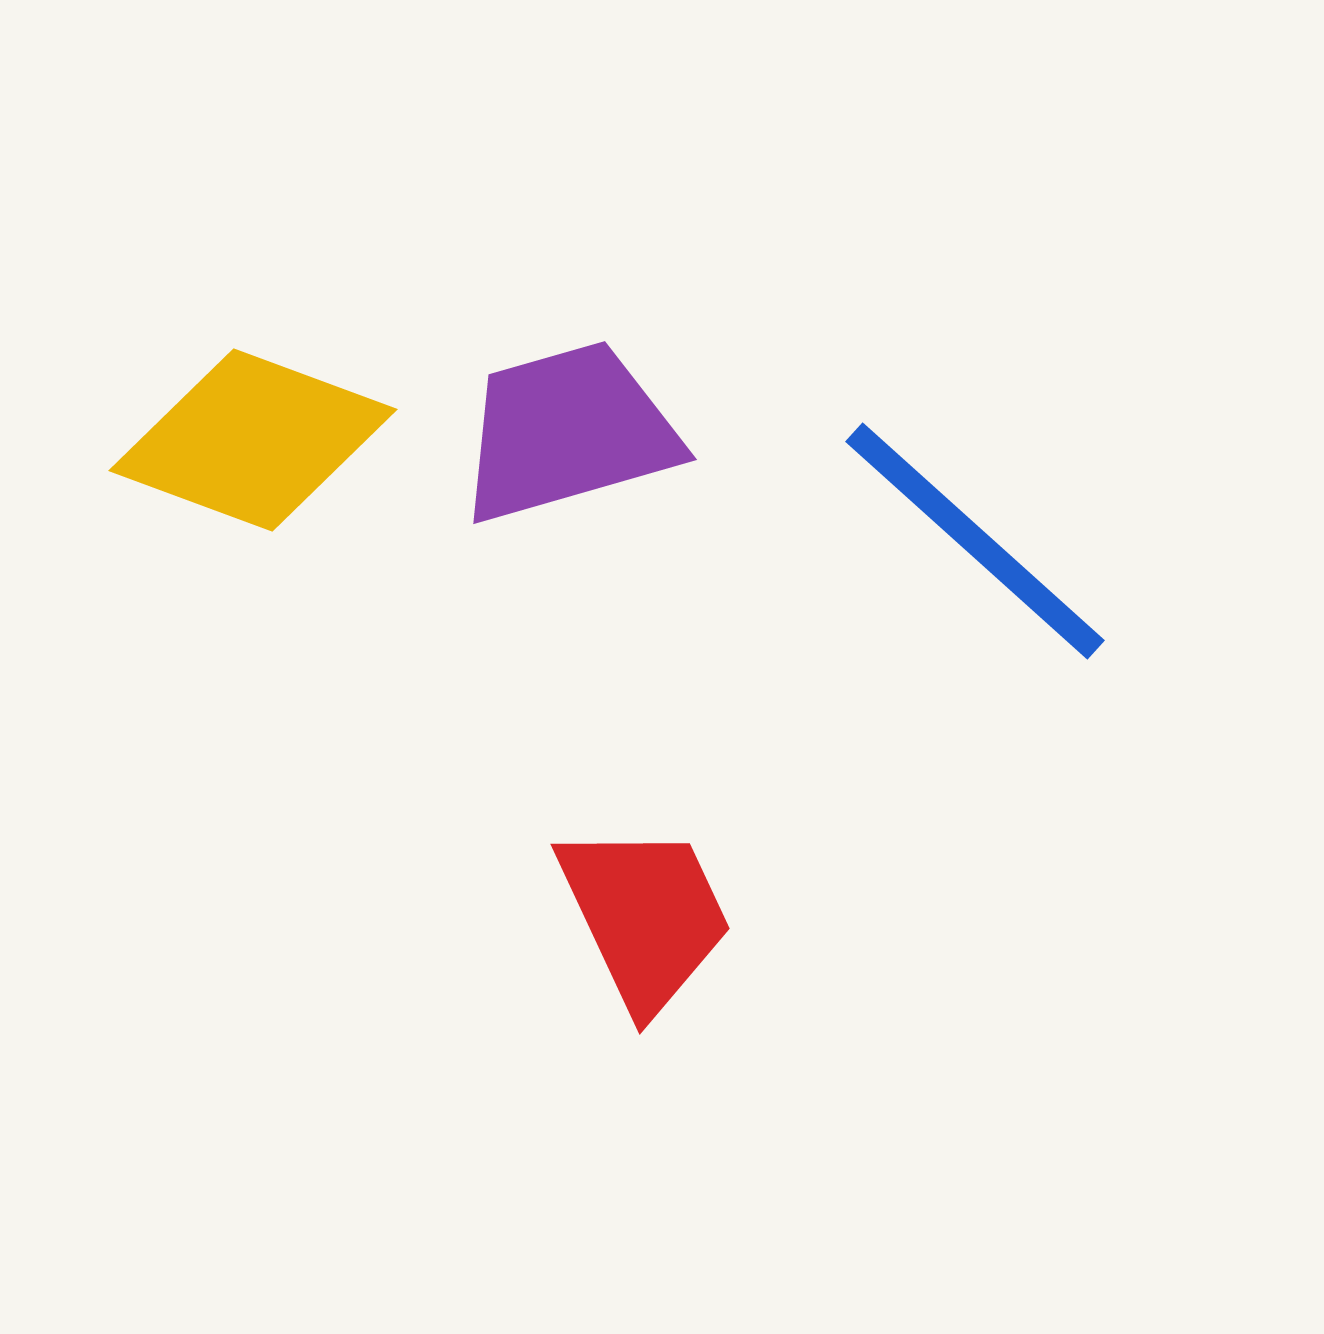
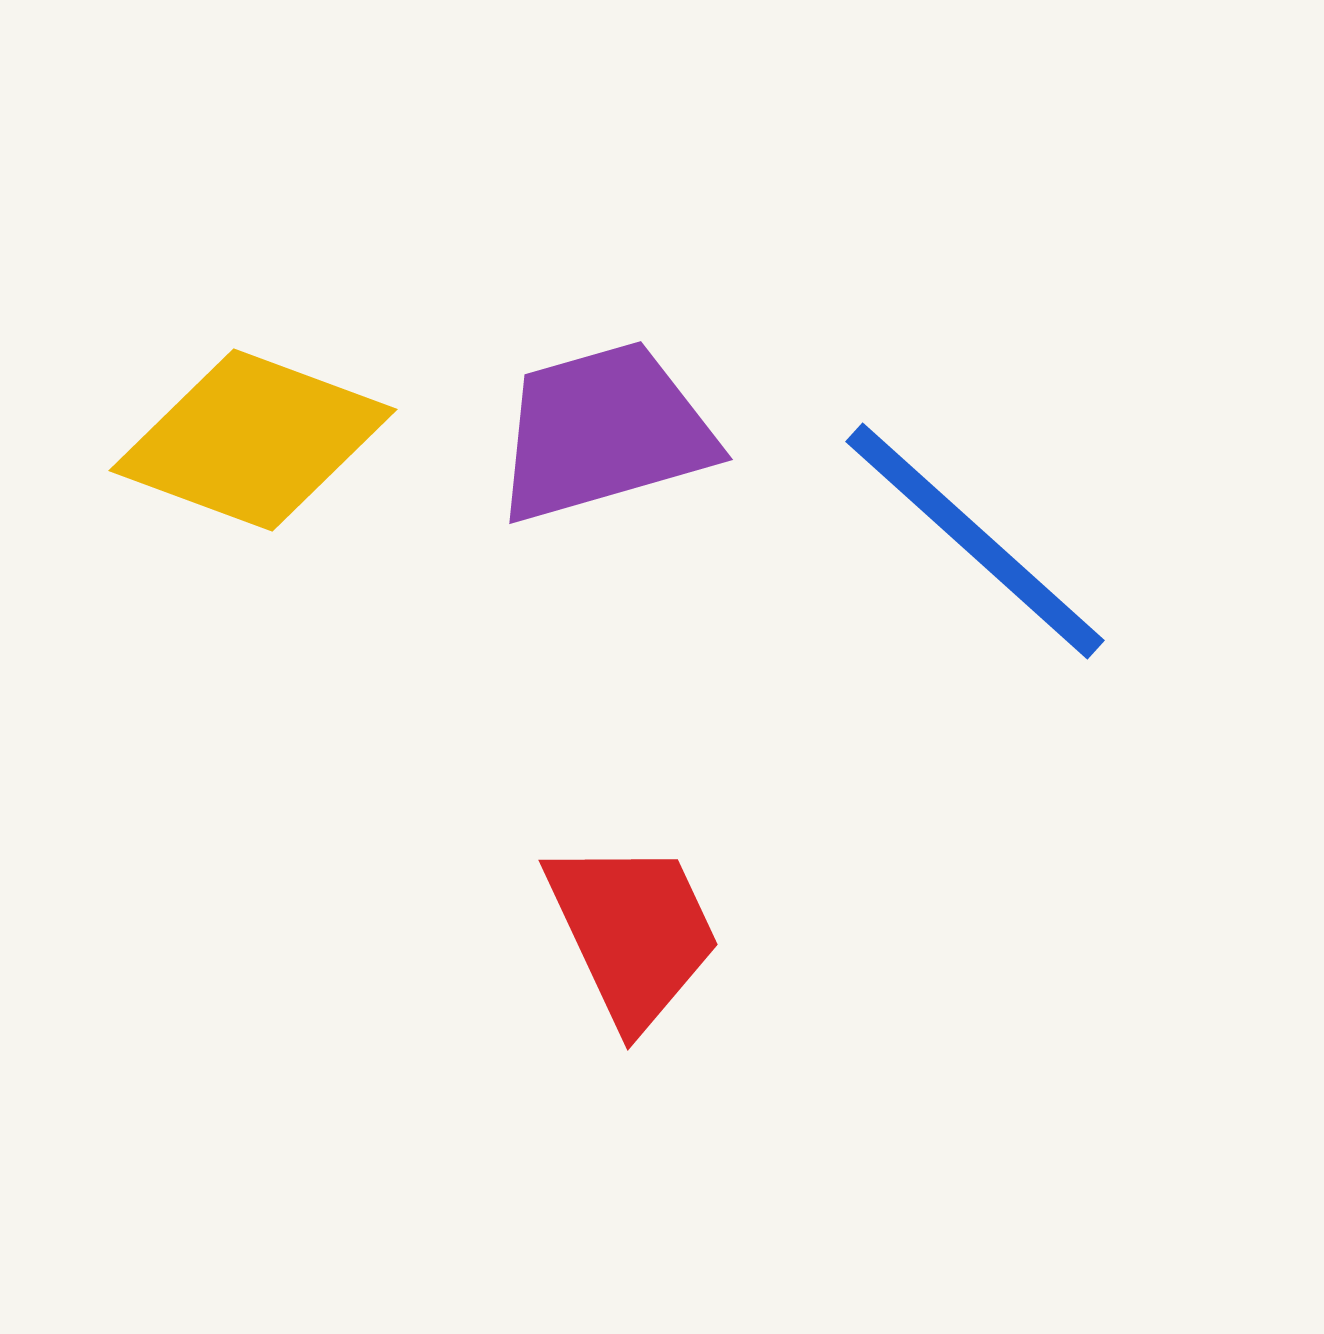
purple trapezoid: moved 36 px right
red trapezoid: moved 12 px left, 16 px down
